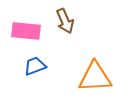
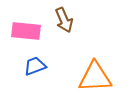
brown arrow: moved 1 px left, 1 px up
